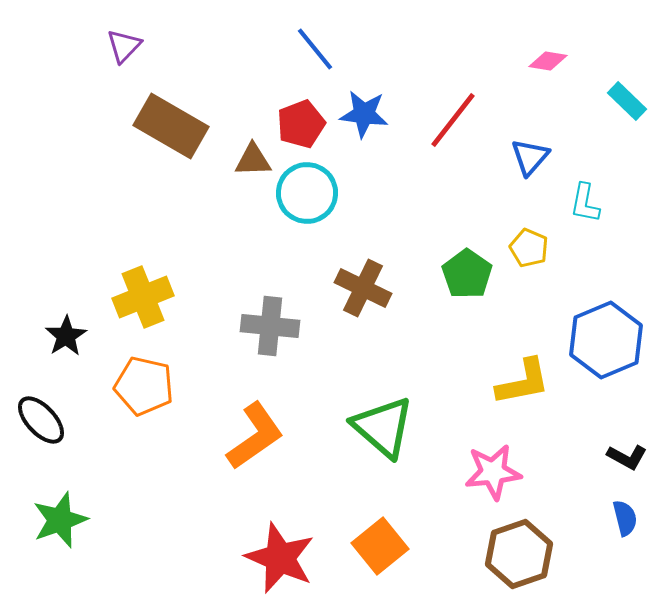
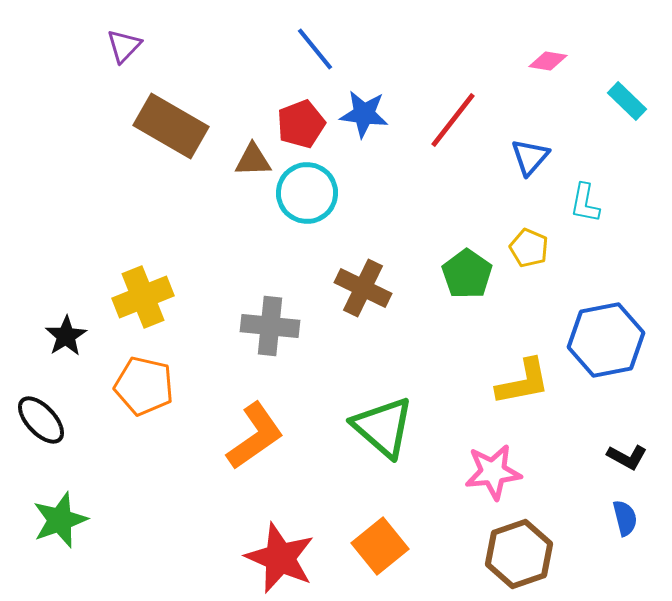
blue hexagon: rotated 12 degrees clockwise
